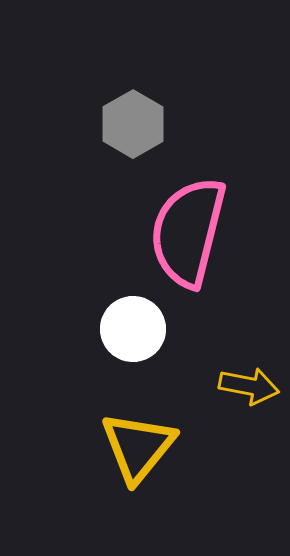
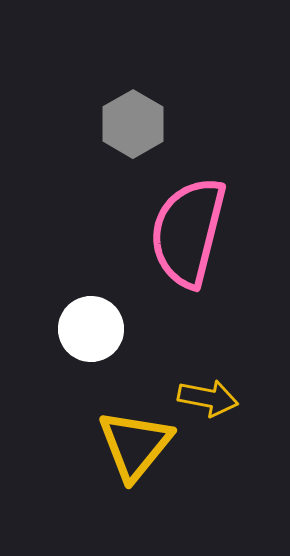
white circle: moved 42 px left
yellow arrow: moved 41 px left, 12 px down
yellow triangle: moved 3 px left, 2 px up
